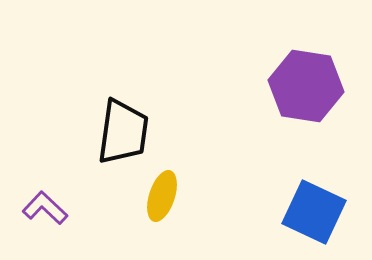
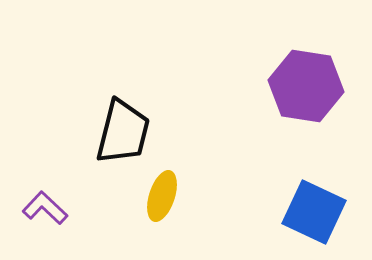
black trapezoid: rotated 6 degrees clockwise
